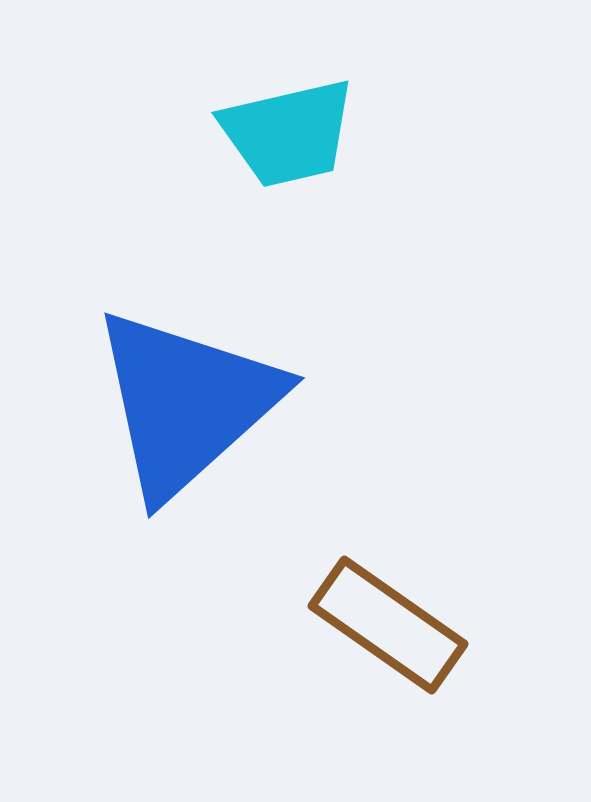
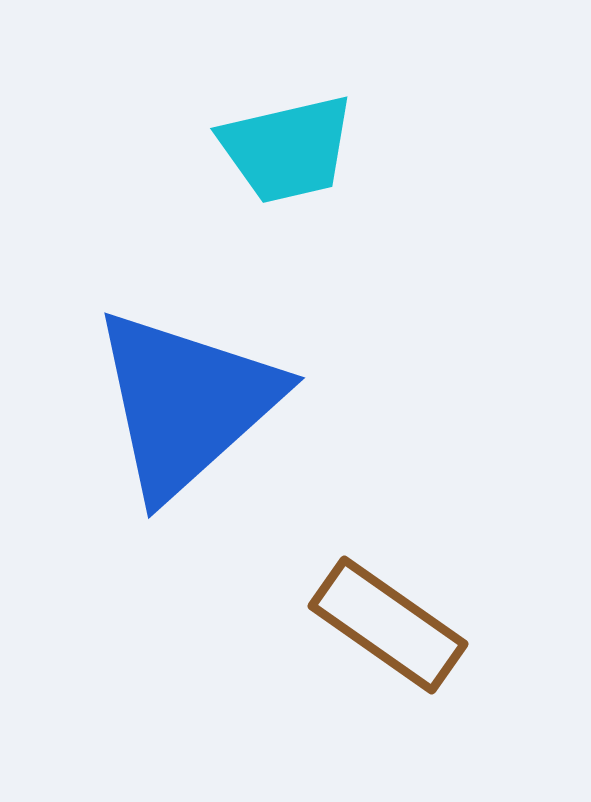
cyan trapezoid: moved 1 px left, 16 px down
